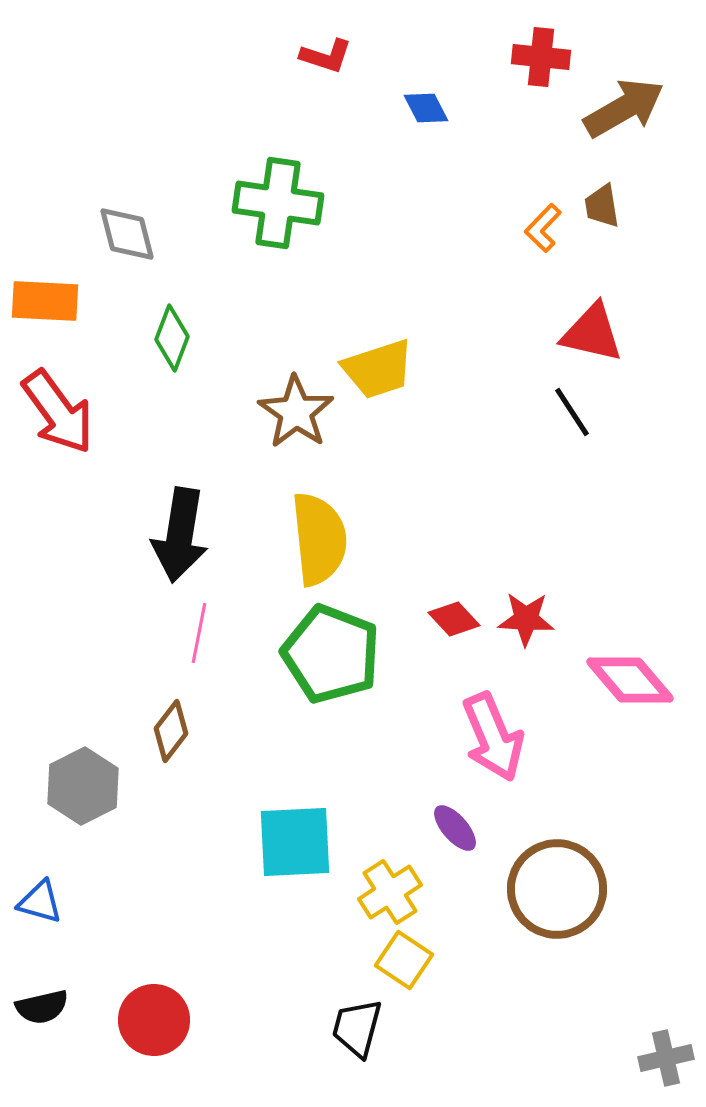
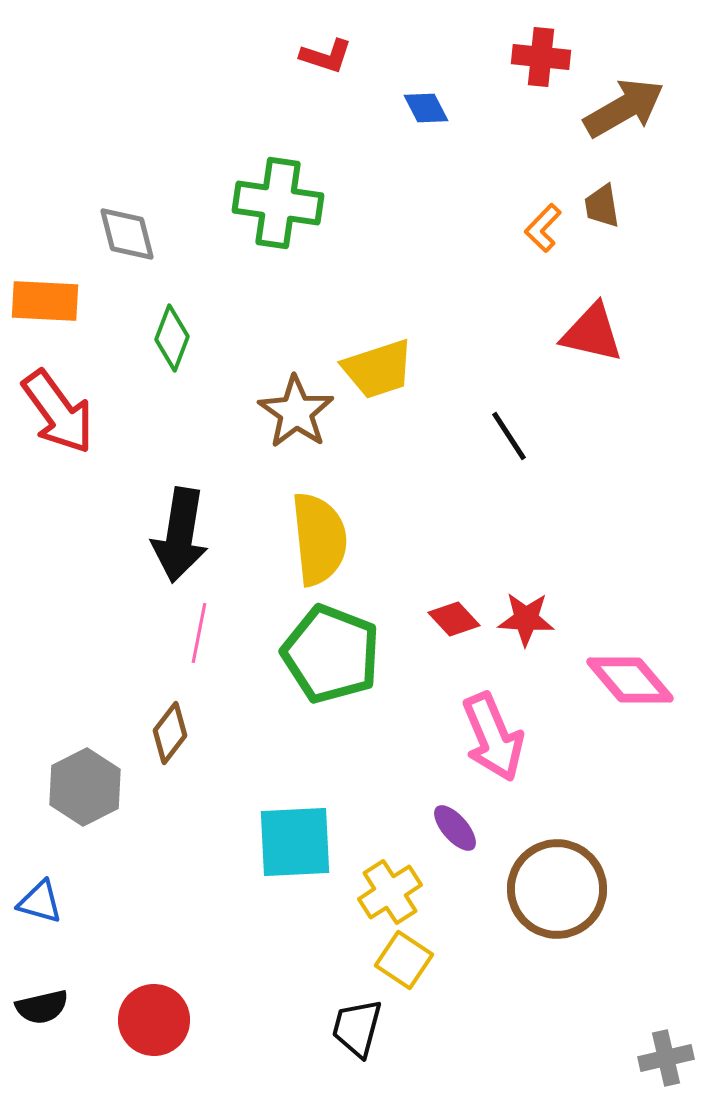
black line: moved 63 px left, 24 px down
brown diamond: moved 1 px left, 2 px down
gray hexagon: moved 2 px right, 1 px down
